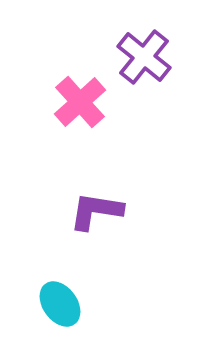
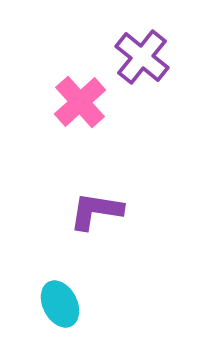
purple cross: moved 2 px left
cyan ellipse: rotated 9 degrees clockwise
